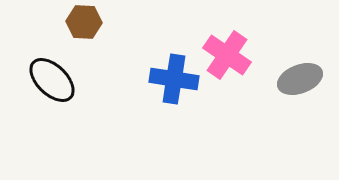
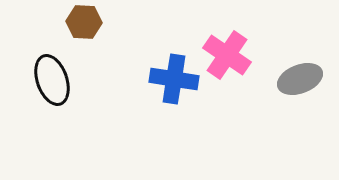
black ellipse: rotated 27 degrees clockwise
